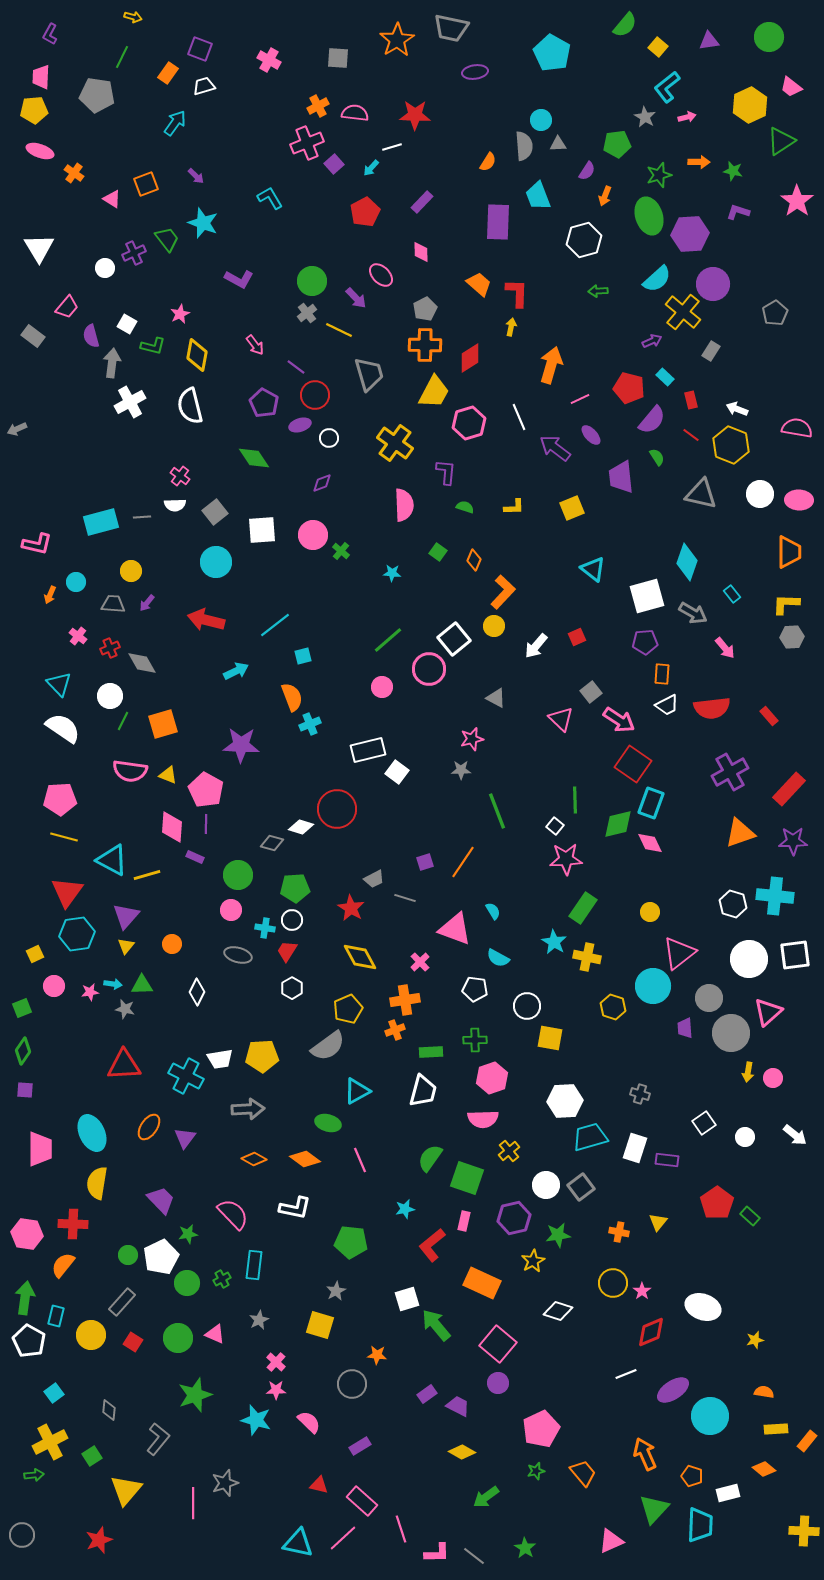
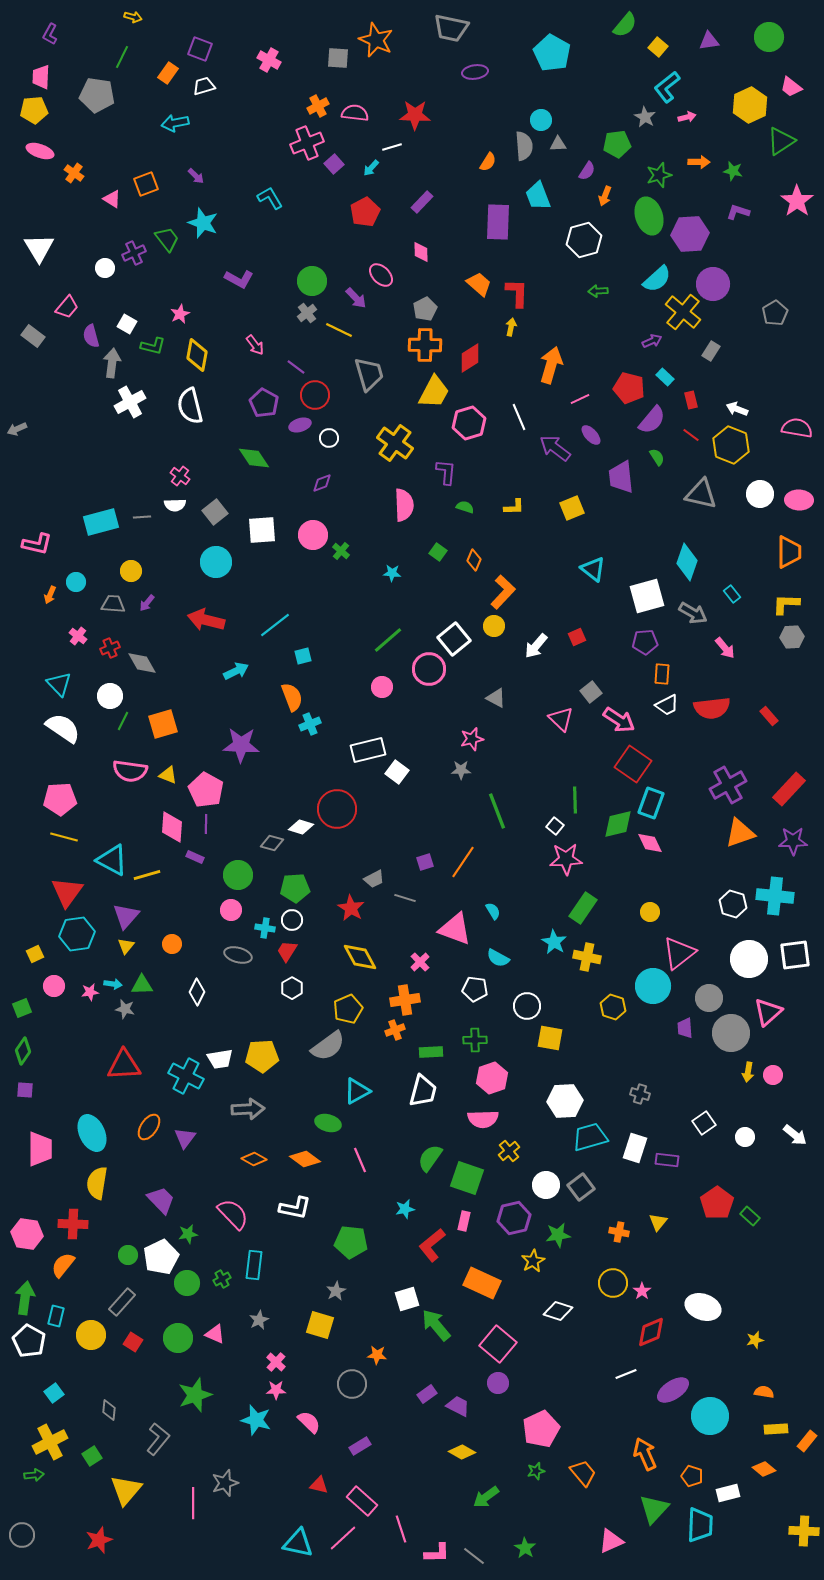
orange star at (397, 40): moved 21 px left; rotated 16 degrees counterclockwise
cyan arrow at (175, 123): rotated 136 degrees counterclockwise
purple cross at (730, 772): moved 2 px left, 13 px down
pink circle at (773, 1078): moved 3 px up
